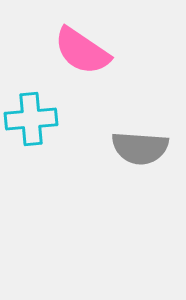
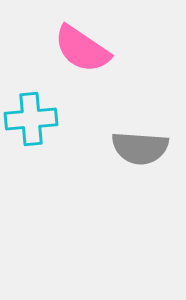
pink semicircle: moved 2 px up
